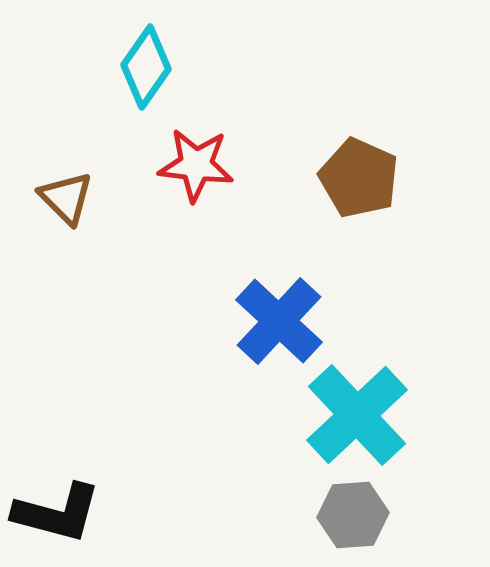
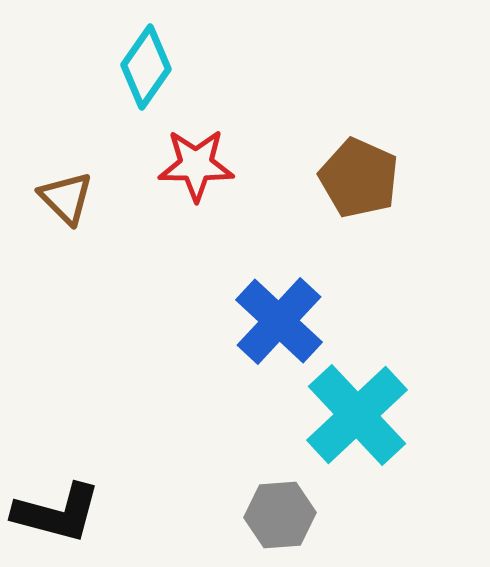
red star: rotated 6 degrees counterclockwise
gray hexagon: moved 73 px left
